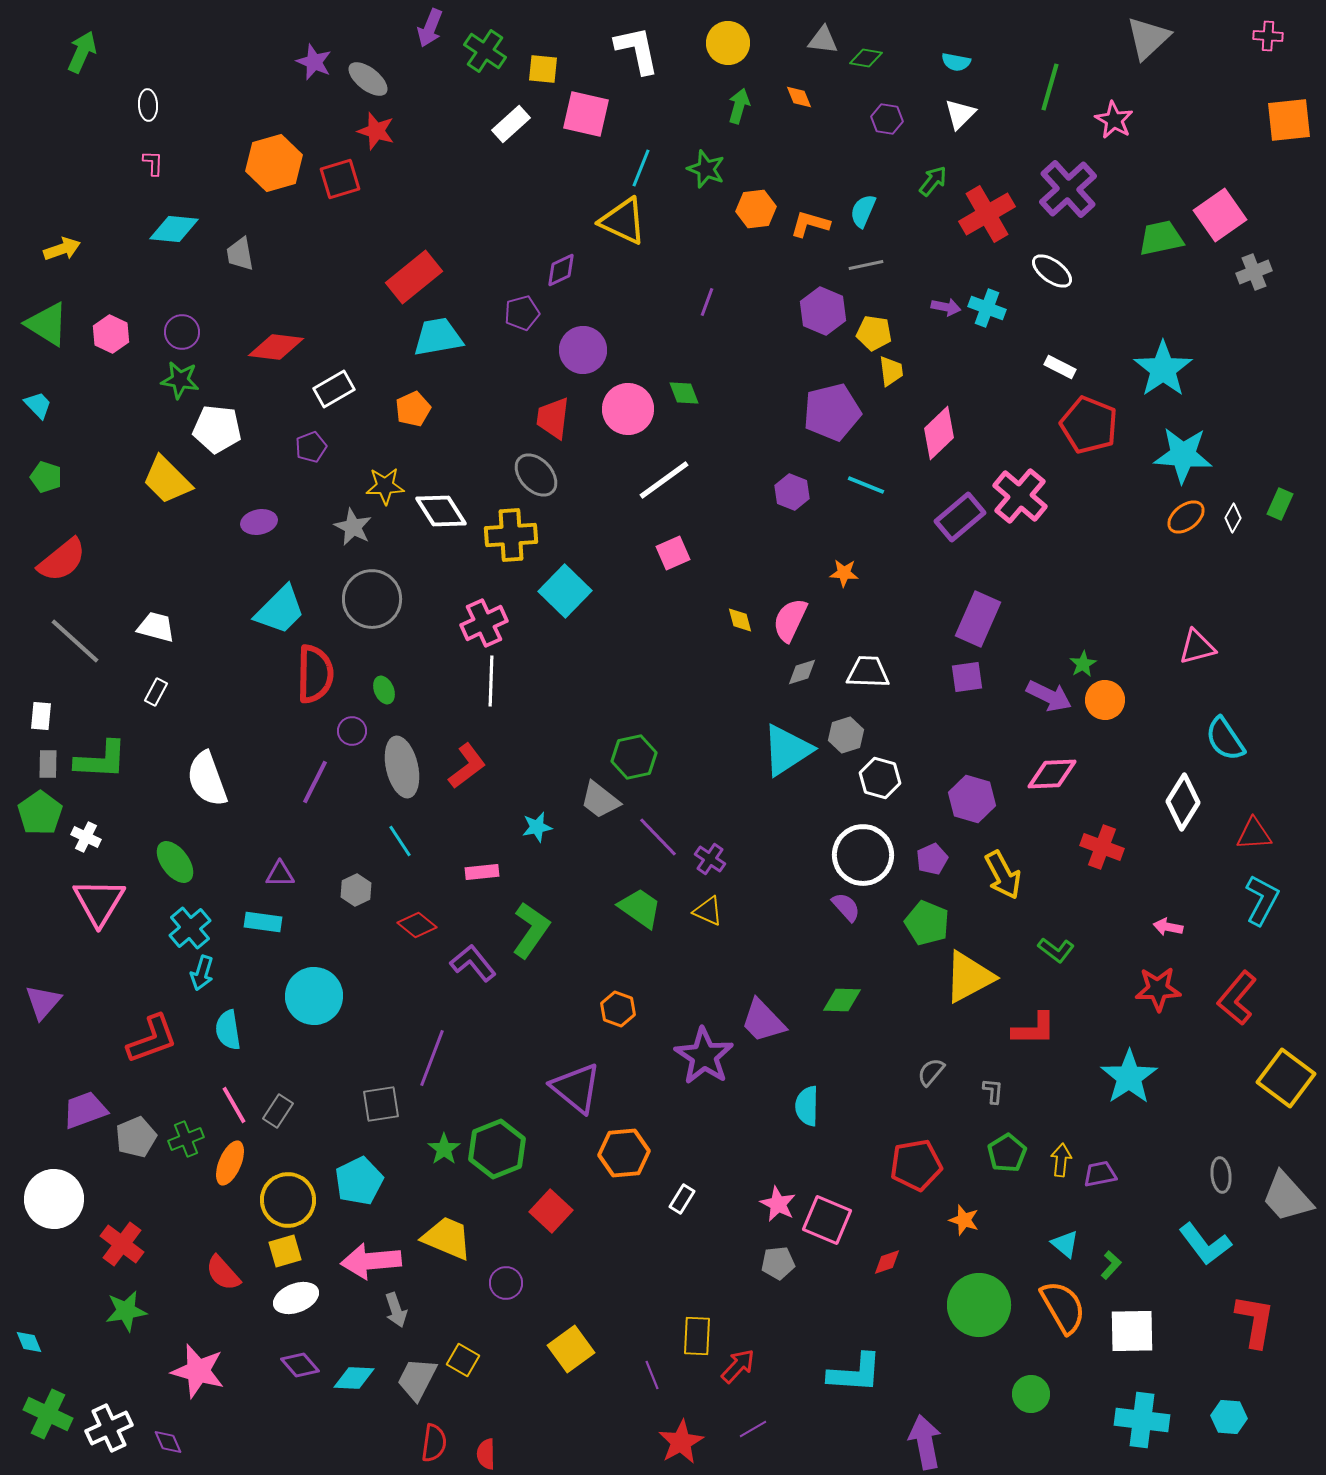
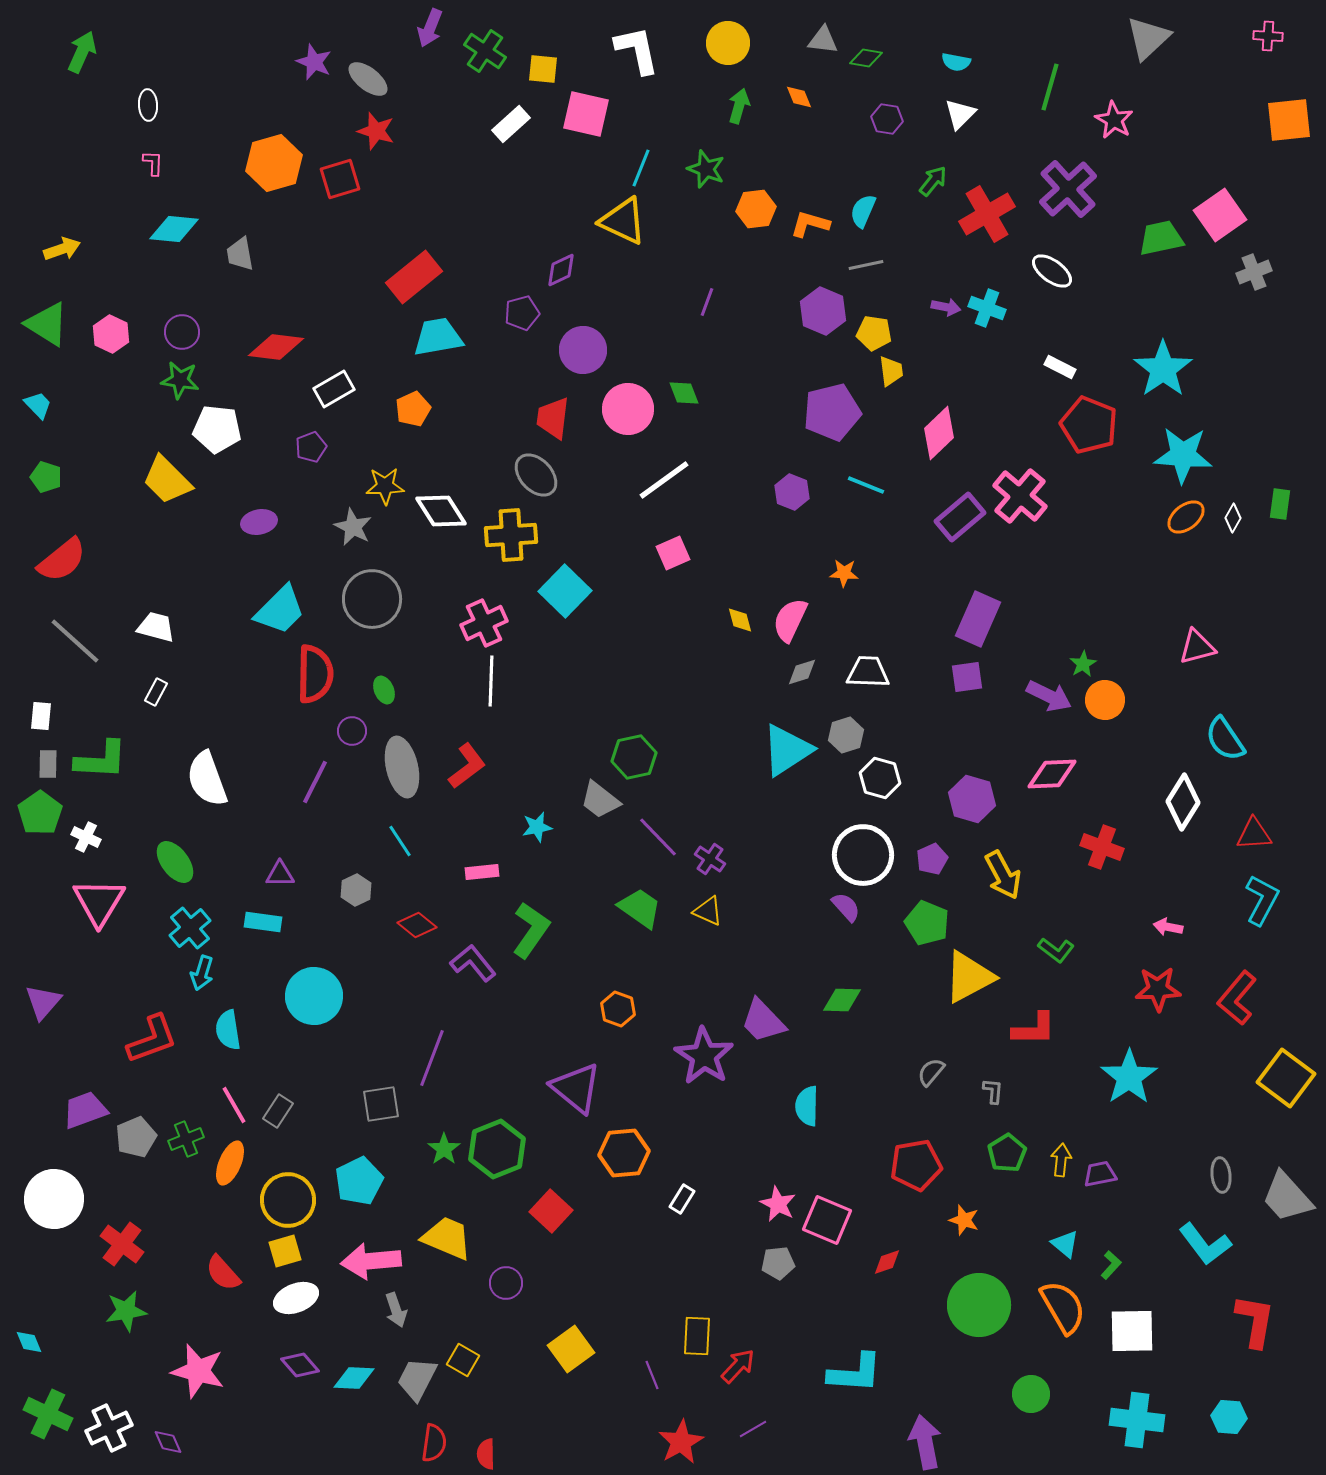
green rectangle at (1280, 504): rotated 16 degrees counterclockwise
cyan cross at (1142, 1420): moved 5 px left
